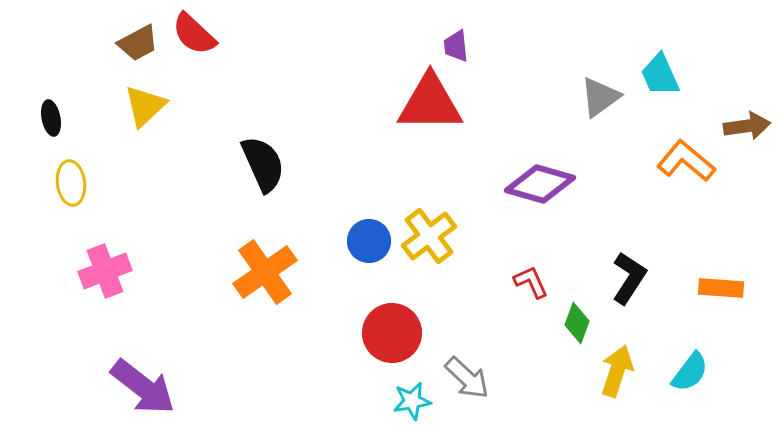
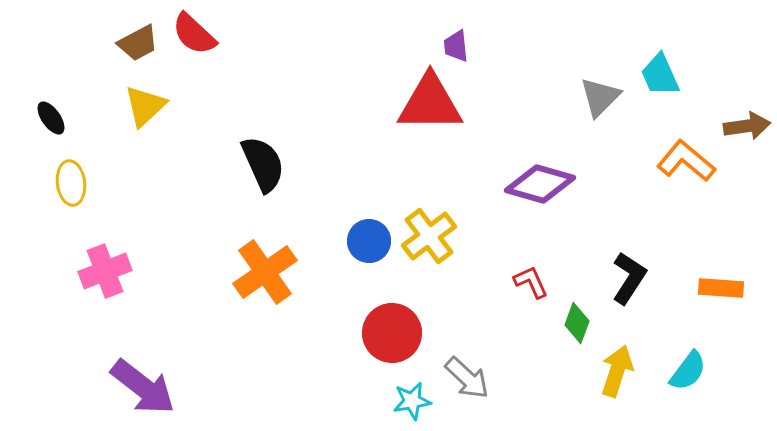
gray triangle: rotated 9 degrees counterclockwise
black ellipse: rotated 24 degrees counterclockwise
cyan semicircle: moved 2 px left, 1 px up
